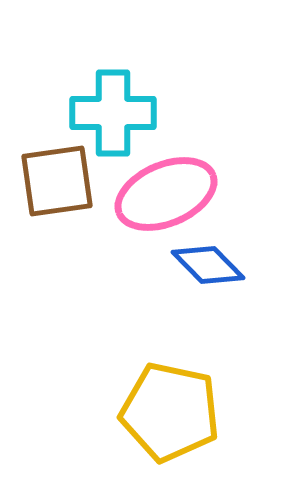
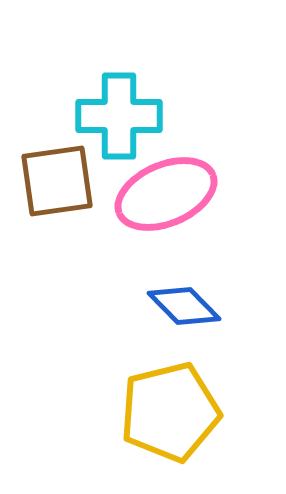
cyan cross: moved 6 px right, 3 px down
blue diamond: moved 24 px left, 41 px down
yellow pentagon: rotated 26 degrees counterclockwise
